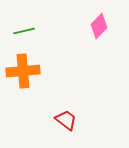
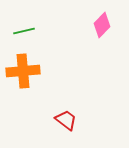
pink diamond: moved 3 px right, 1 px up
